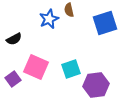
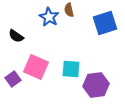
blue star: moved 2 px up; rotated 18 degrees counterclockwise
black semicircle: moved 2 px right, 3 px up; rotated 63 degrees clockwise
cyan square: rotated 24 degrees clockwise
